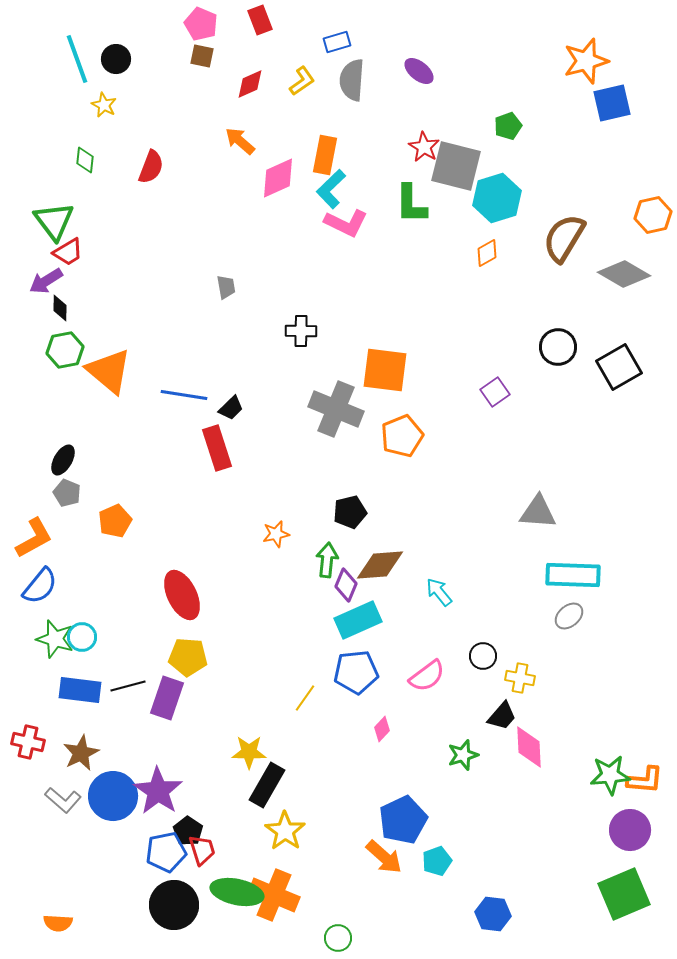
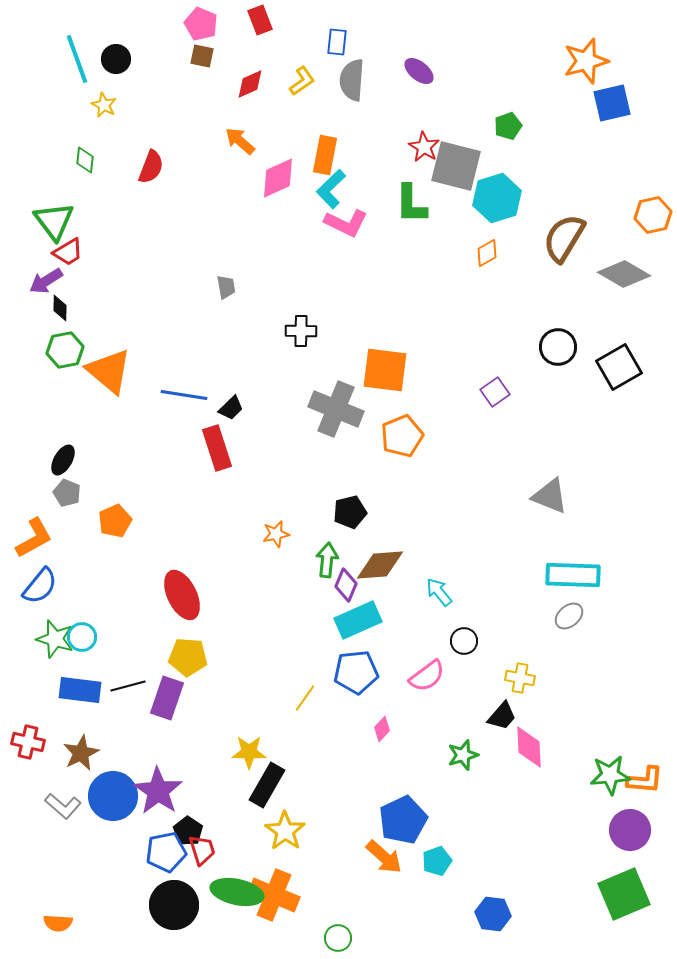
blue rectangle at (337, 42): rotated 68 degrees counterclockwise
gray triangle at (538, 512): moved 12 px right, 16 px up; rotated 18 degrees clockwise
black circle at (483, 656): moved 19 px left, 15 px up
gray L-shape at (63, 800): moved 6 px down
